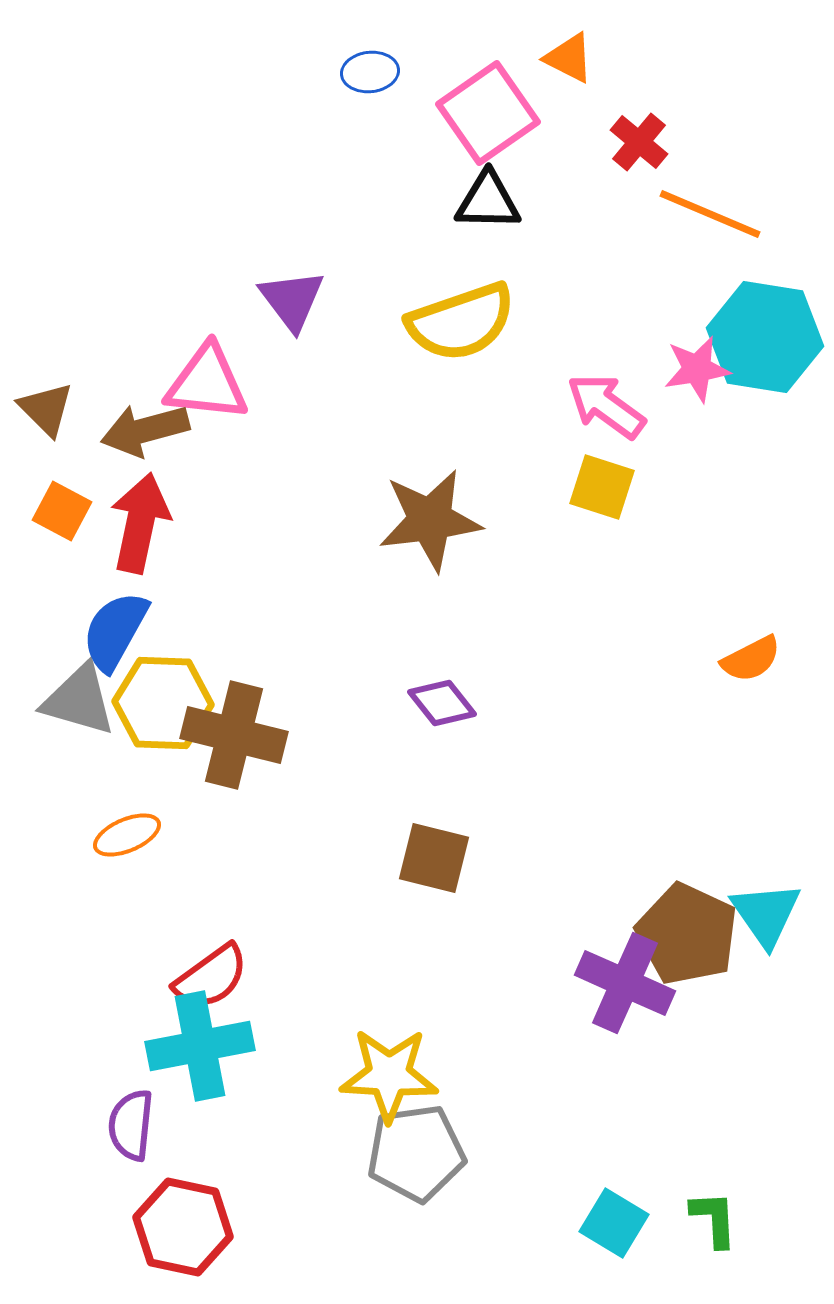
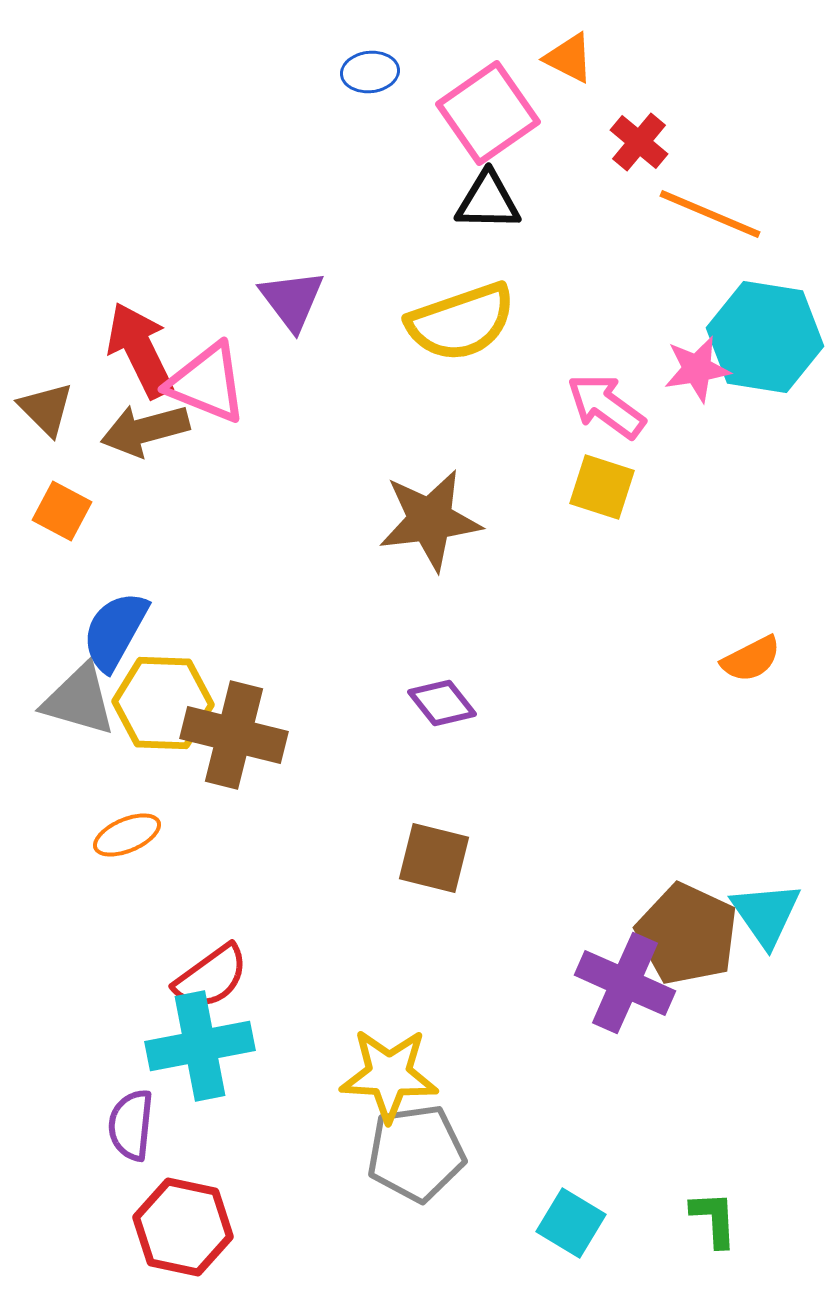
pink triangle: rotated 16 degrees clockwise
red arrow: moved 173 px up; rotated 38 degrees counterclockwise
cyan square: moved 43 px left
